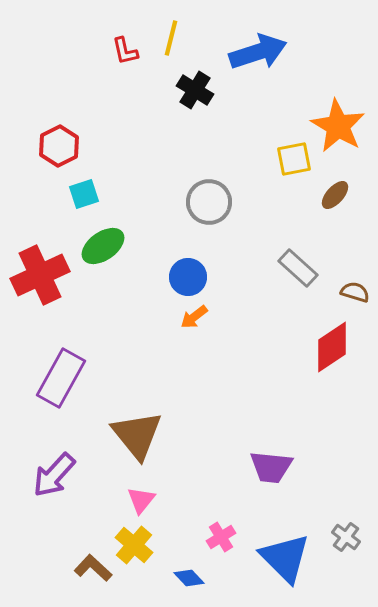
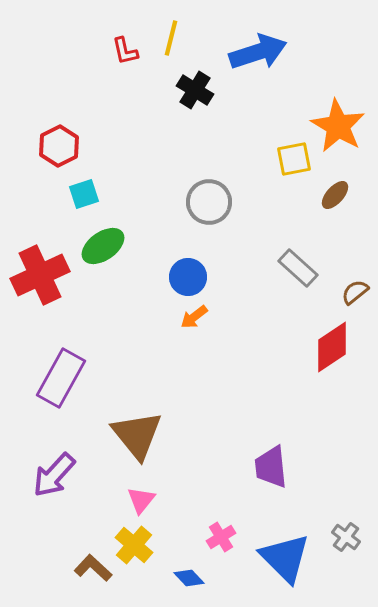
brown semicircle: rotated 56 degrees counterclockwise
purple trapezoid: rotated 78 degrees clockwise
